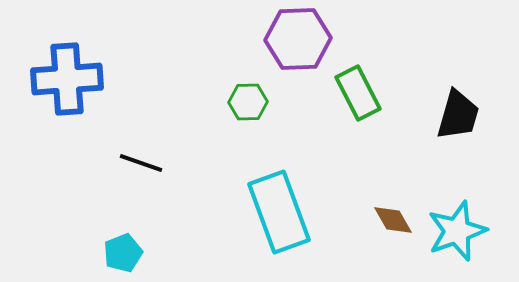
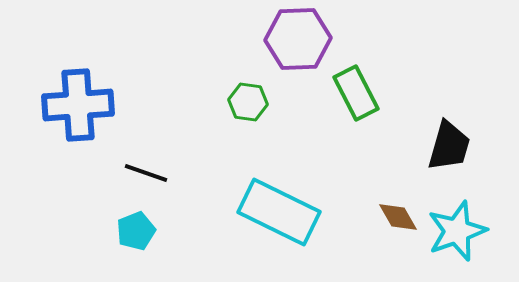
blue cross: moved 11 px right, 26 px down
green rectangle: moved 2 px left
green hexagon: rotated 9 degrees clockwise
black trapezoid: moved 9 px left, 31 px down
black line: moved 5 px right, 10 px down
cyan rectangle: rotated 44 degrees counterclockwise
brown diamond: moved 5 px right, 3 px up
cyan pentagon: moved 13 px right, 22 px up
